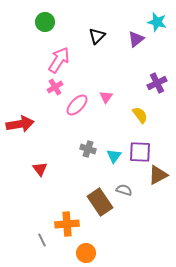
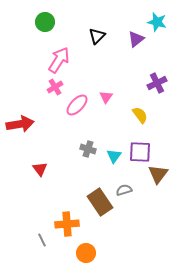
brown triangle: moved 1 px up; rotated 25 degrees counterclockwise
gray semicircle: rotated 35 degrees counterclockwise
